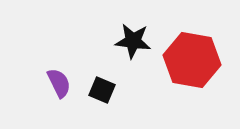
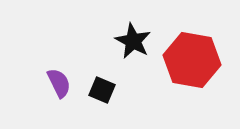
black star: rotated 21 degrees clockwise
